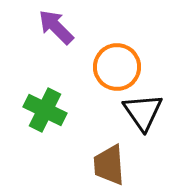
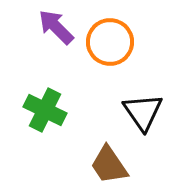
orange circle: moved 7 px left, 25 px up
brown trapezoid: rotated 30 degrees counterclockwise
